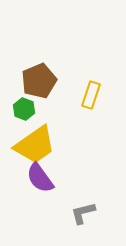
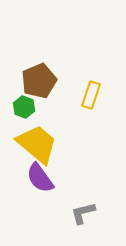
green hexagon: moved 2 px up
yellow trapezoid: moved 2 px right, 1 px up; rotated 105 degrees counterclockwise
